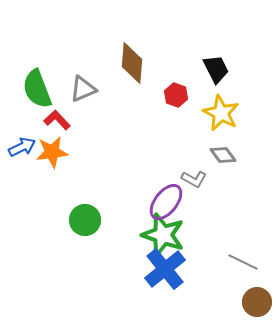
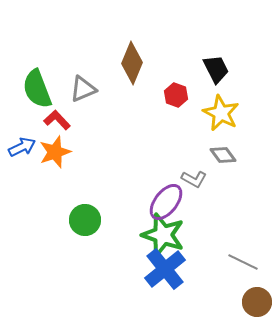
brown diamond: rotated 18 degrees clockwise
orange star: moved 3 px right; rotated 12 degrees counterclockwise
